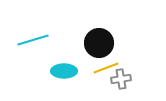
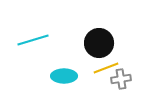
cyan ellipse: moved 5 px down
